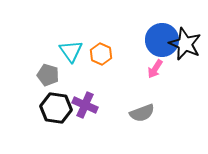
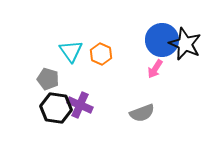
gray pentagon: moved 4 px down
purple cross: moved 5 px left
